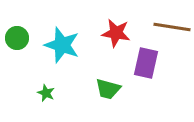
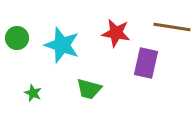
green trapezoid: moved 19 px left
green star: moved 13 px left
